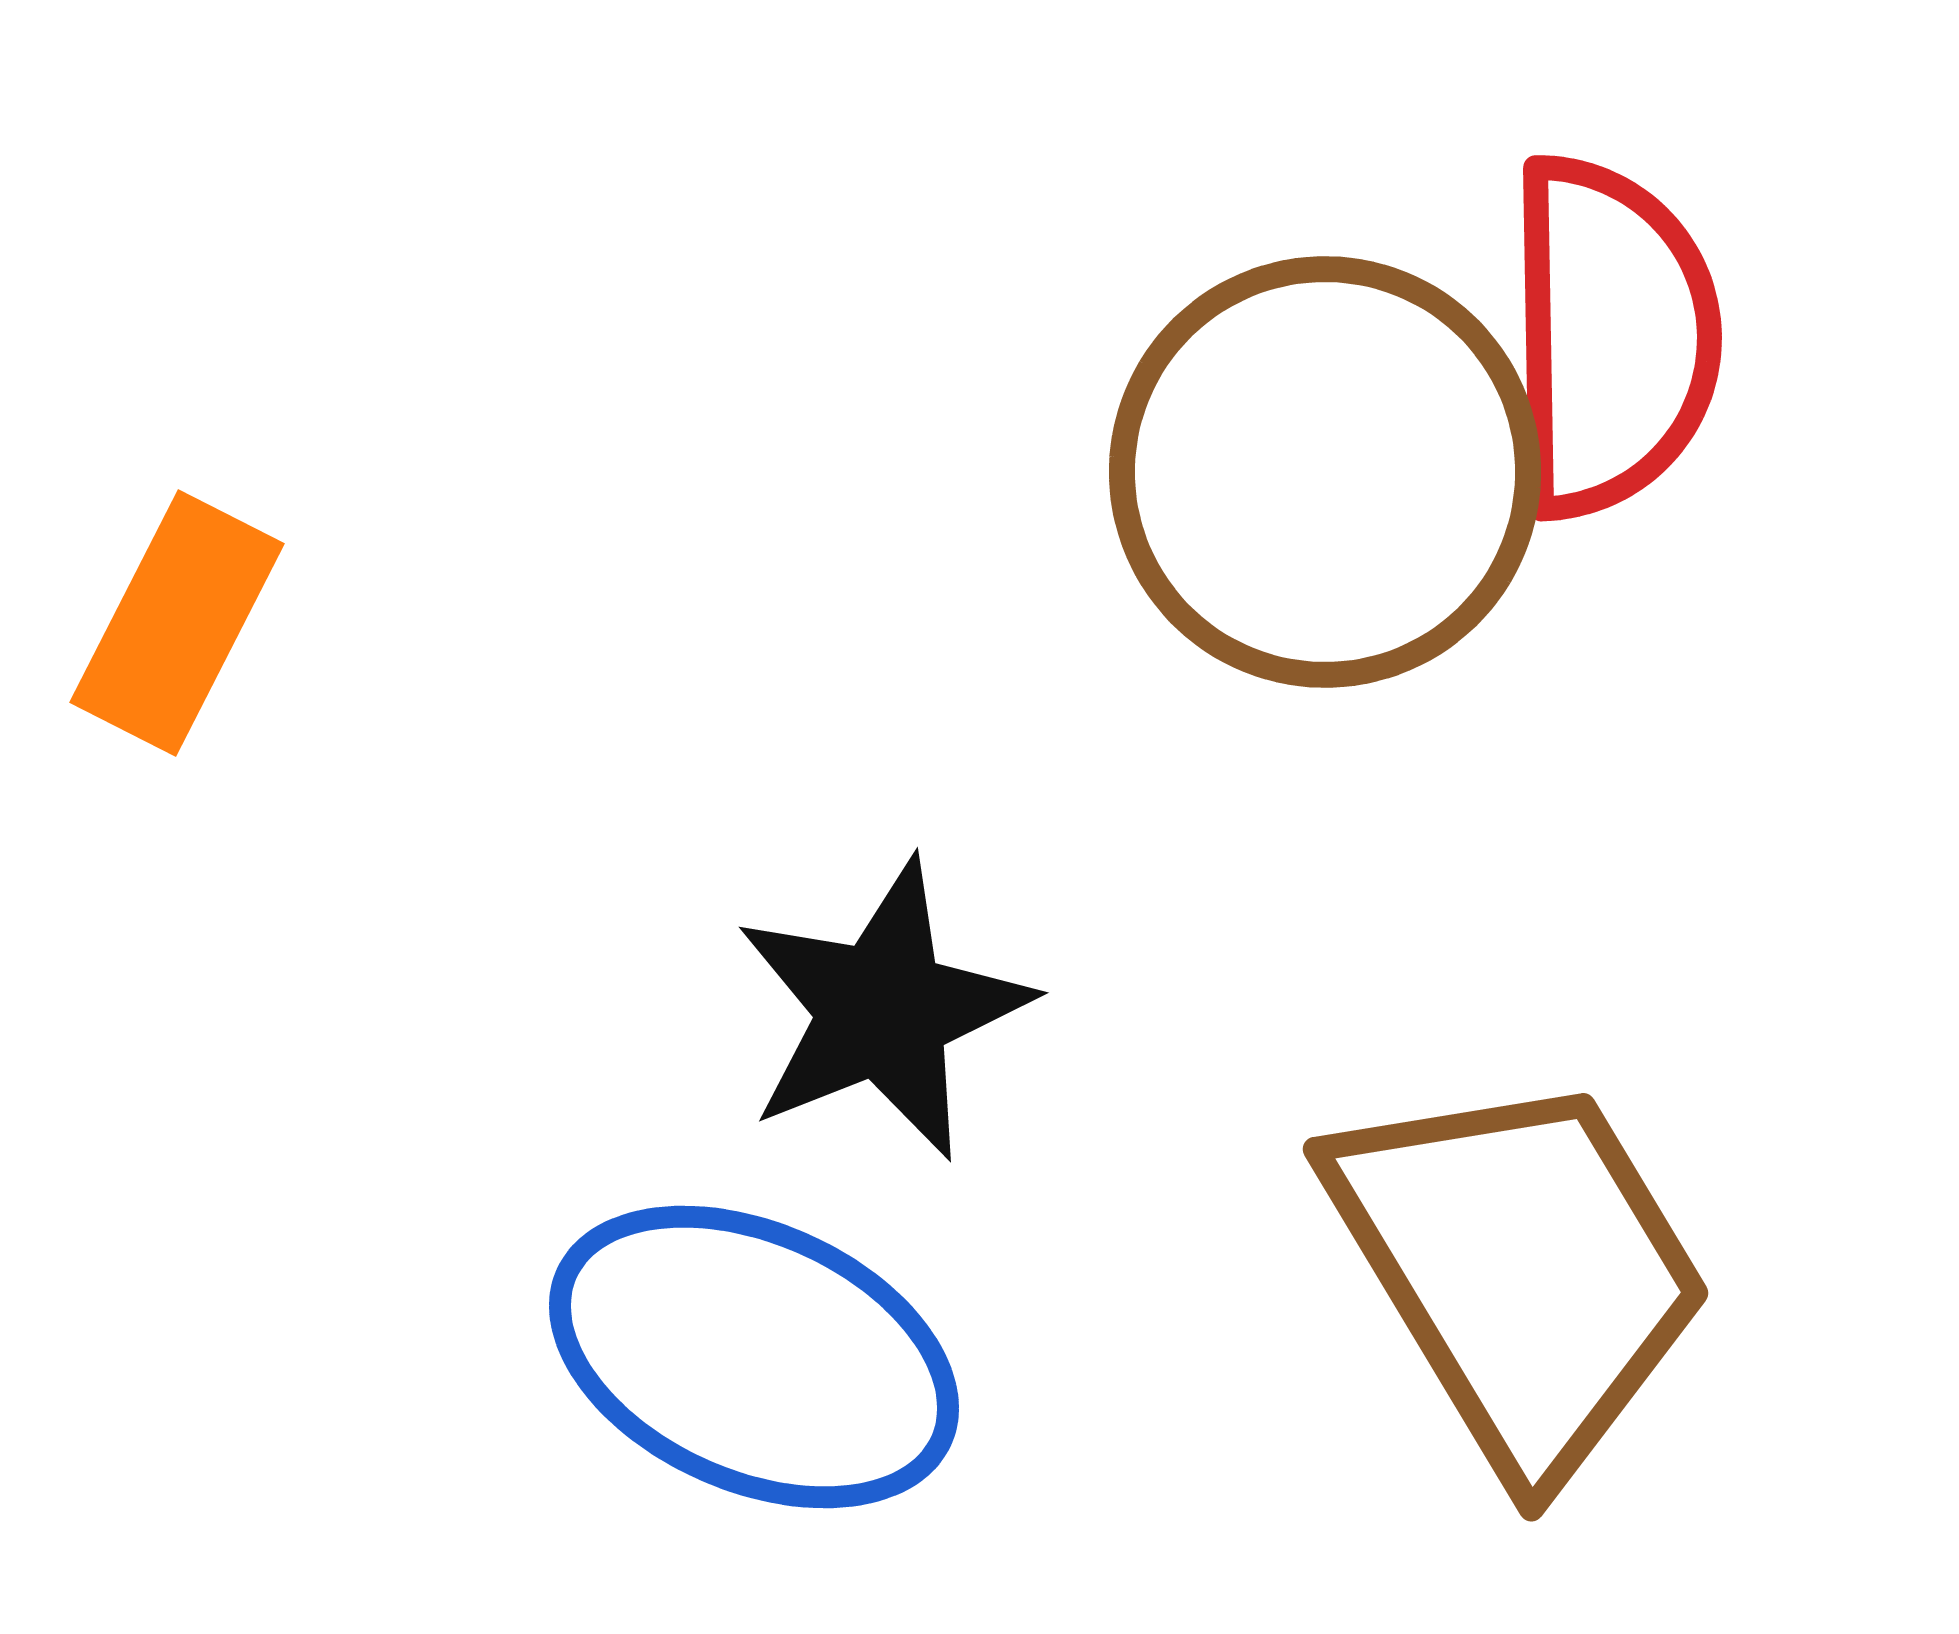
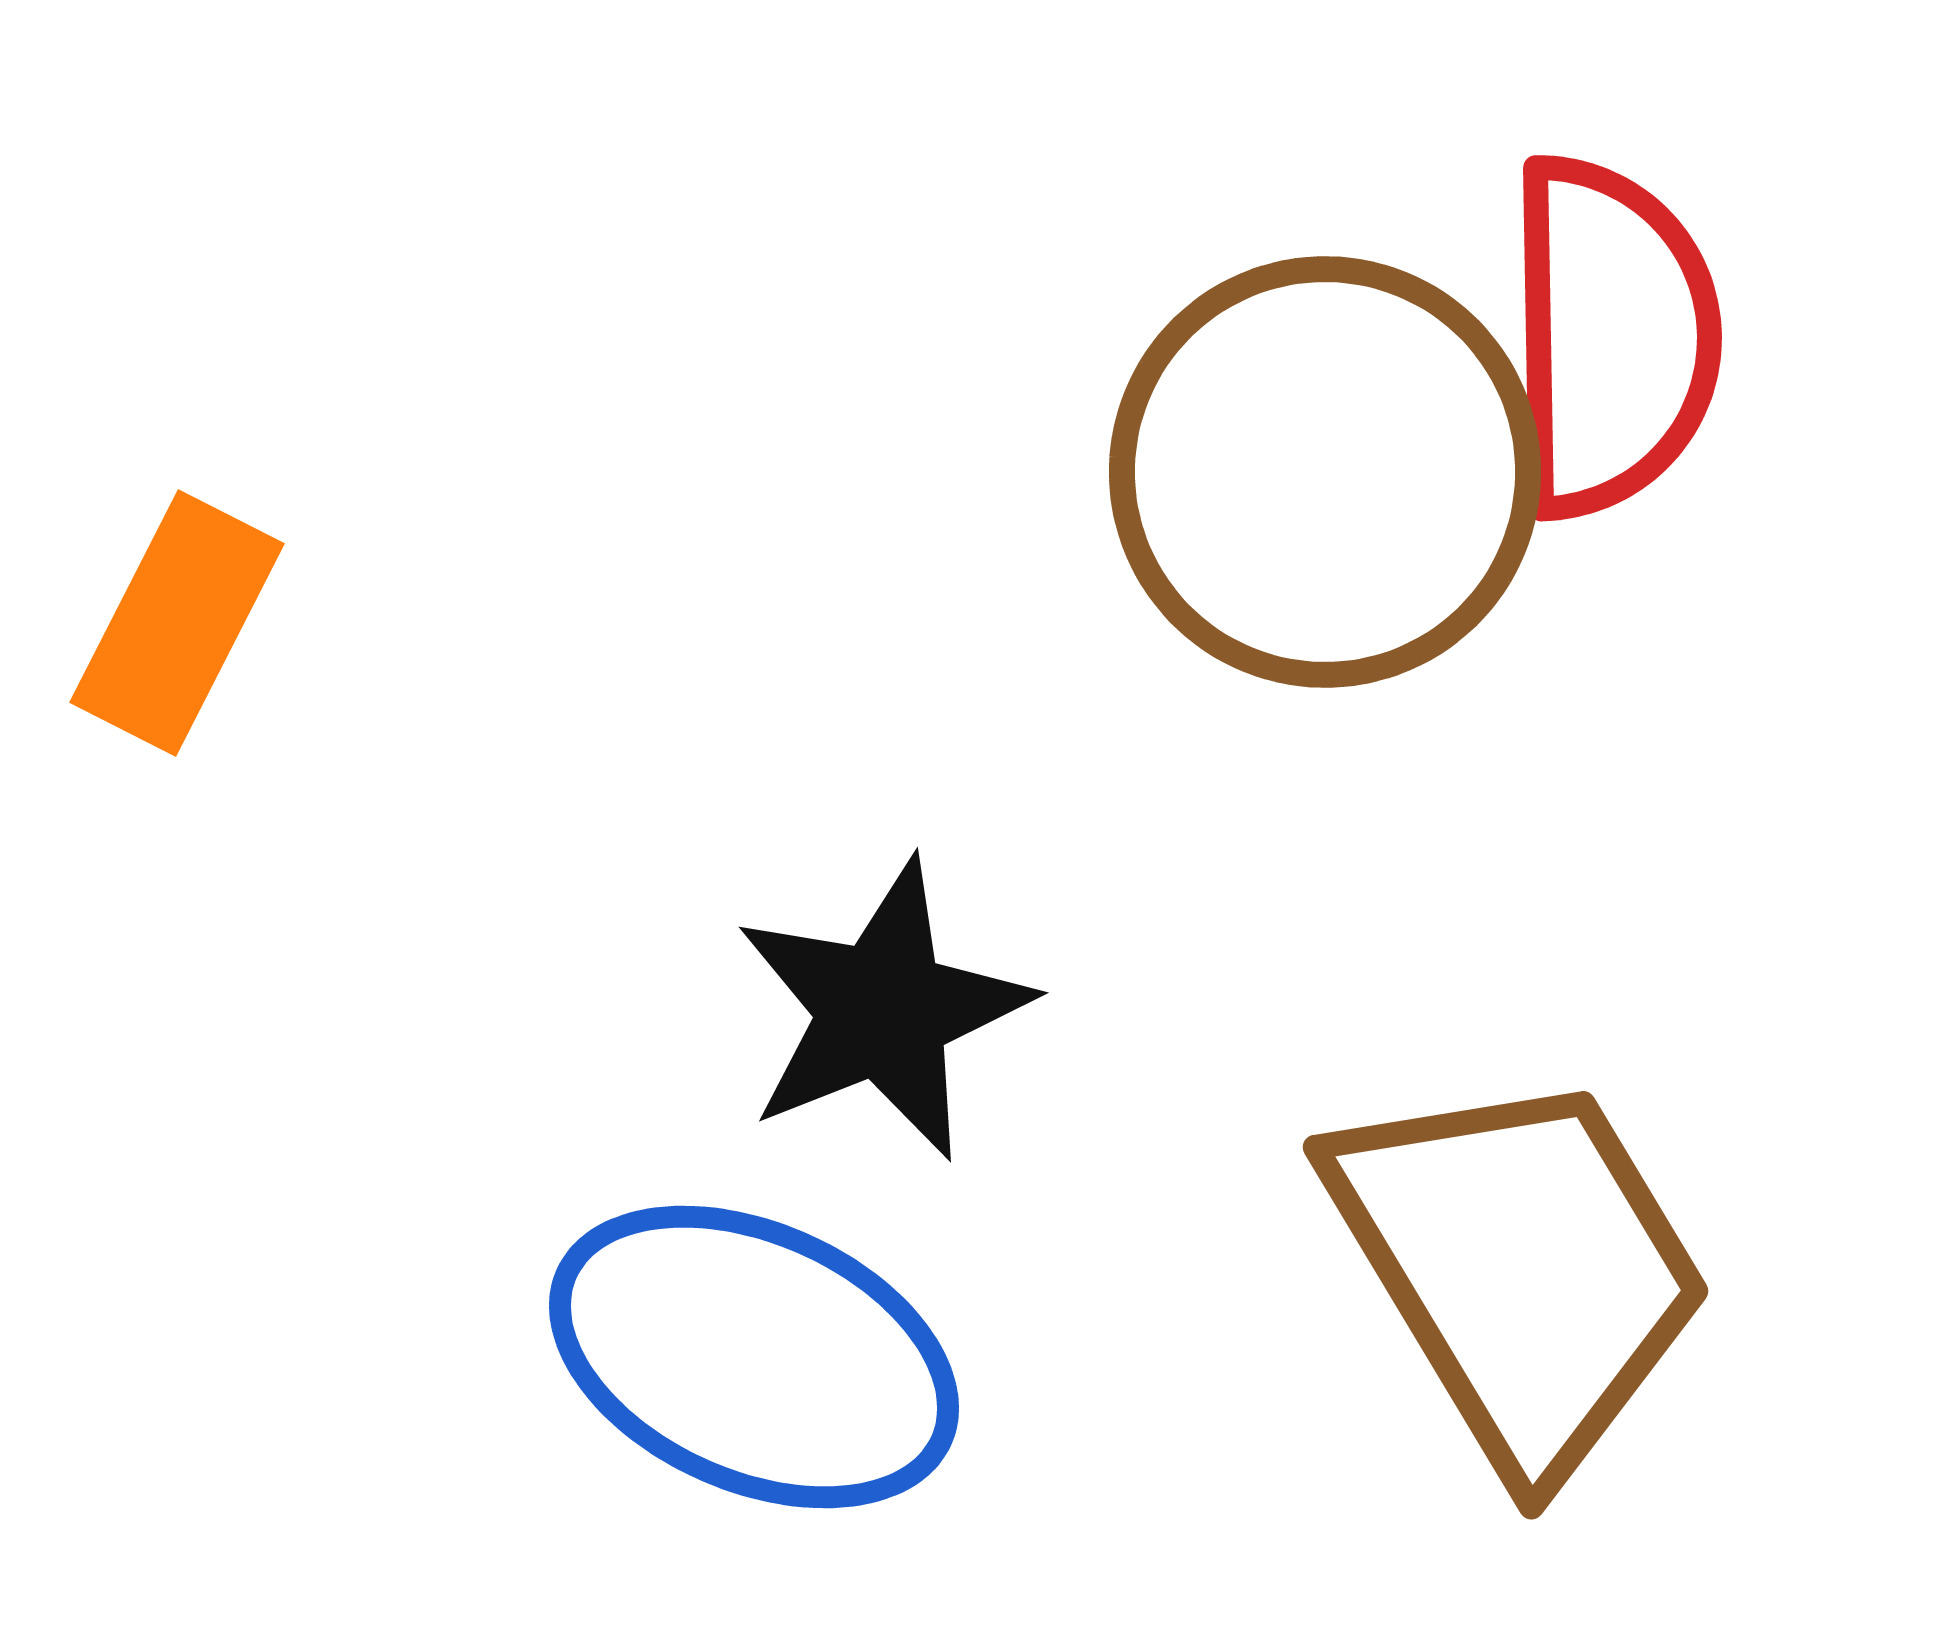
brown trapezoid: moved 2 px up
